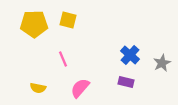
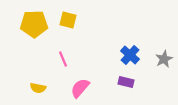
gray star: moved 2 px right, 4 px up
